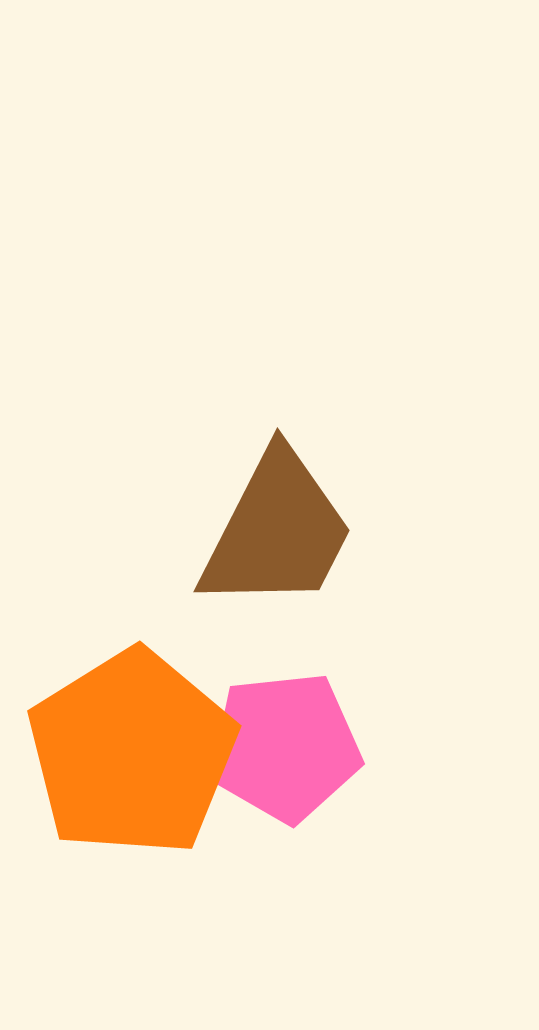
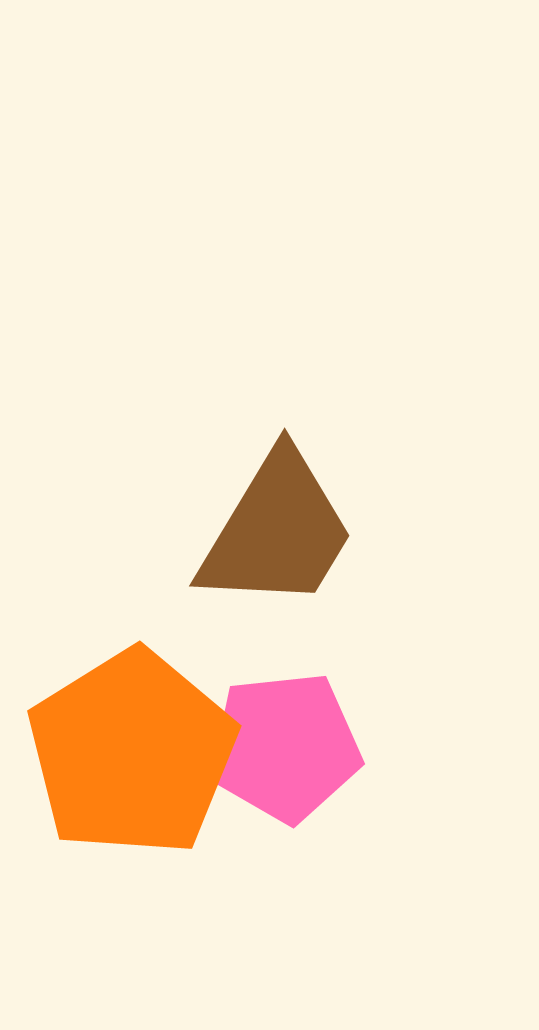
brown trapezoid: rotated 4 degrees clockwise
